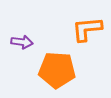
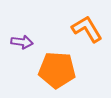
orange L-shape: rotated 64 degrees clockwise
